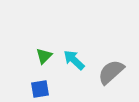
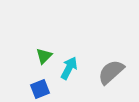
cyan arrow: moved 5 px left, 8 px down; rotated 75 degrees clockwise
blue square: rotated 12 degrees counterclockwise
